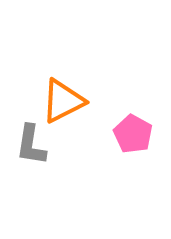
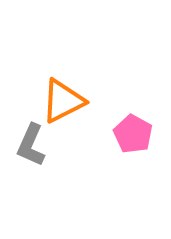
gray L-shape: rotated 15 degrees clockwise
